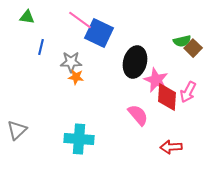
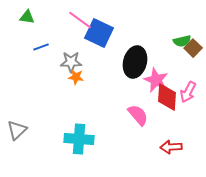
blue line: rotated 56 degrees clockwise
